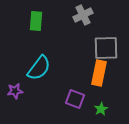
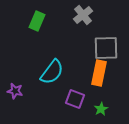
gray cross: rotated 12 degrees counterclockwise
green rectangle: moved 1 px right; rotated 18 degrees clockwise
cyan semicircle: moved 13 px right, 4 px down
purple star: rotated 21 degrees clockwise
